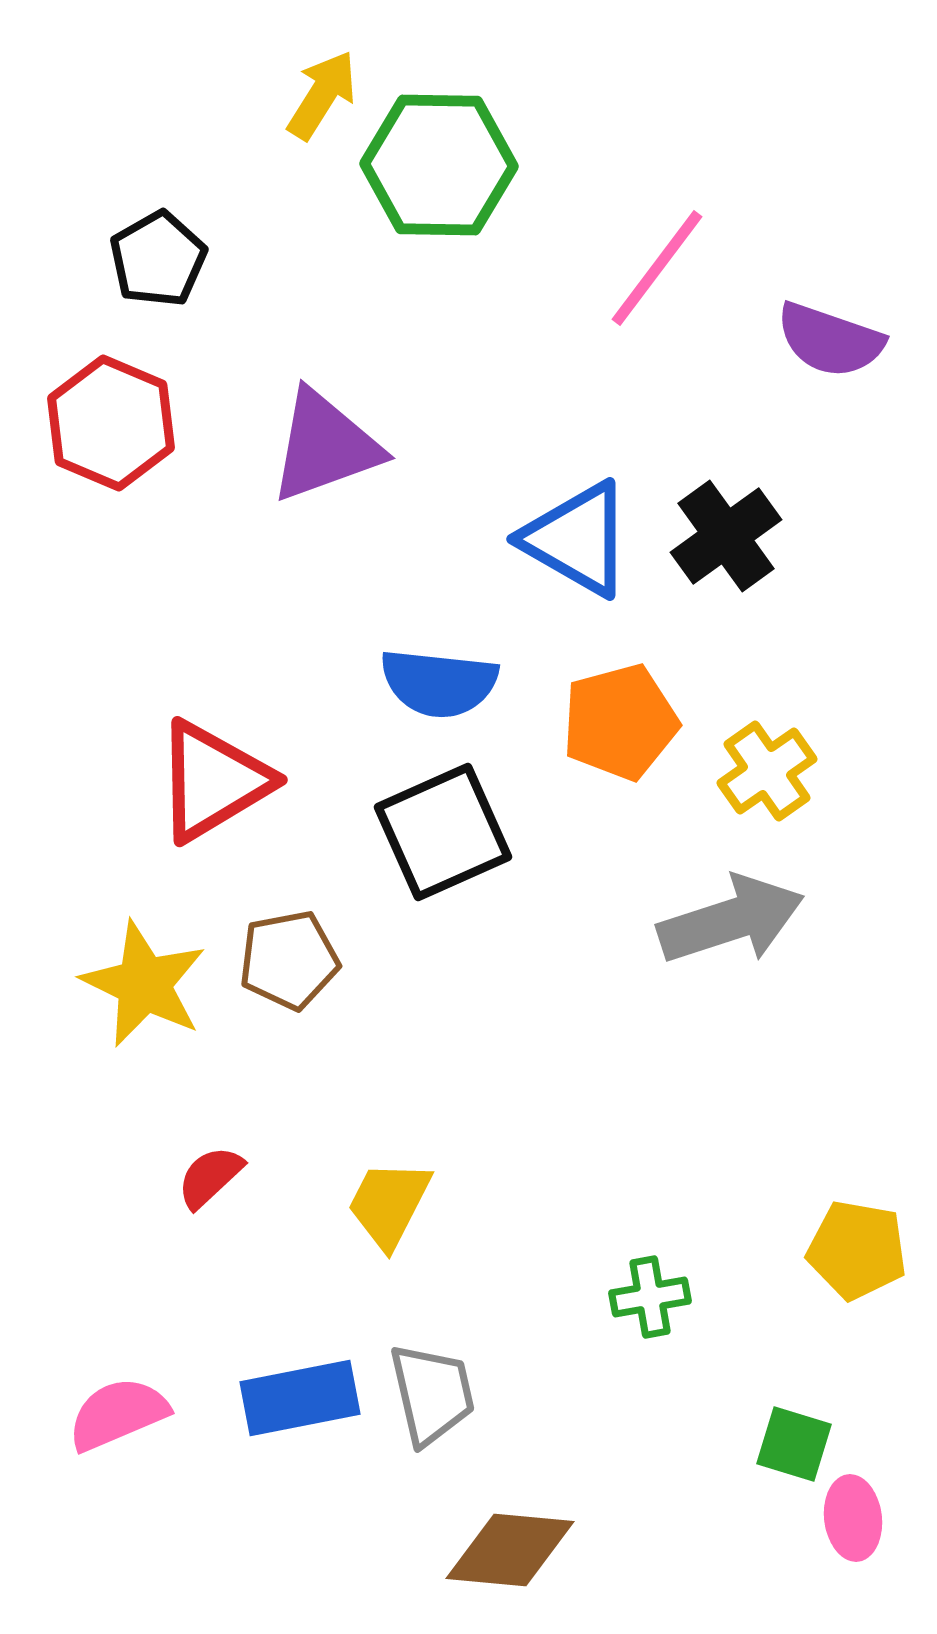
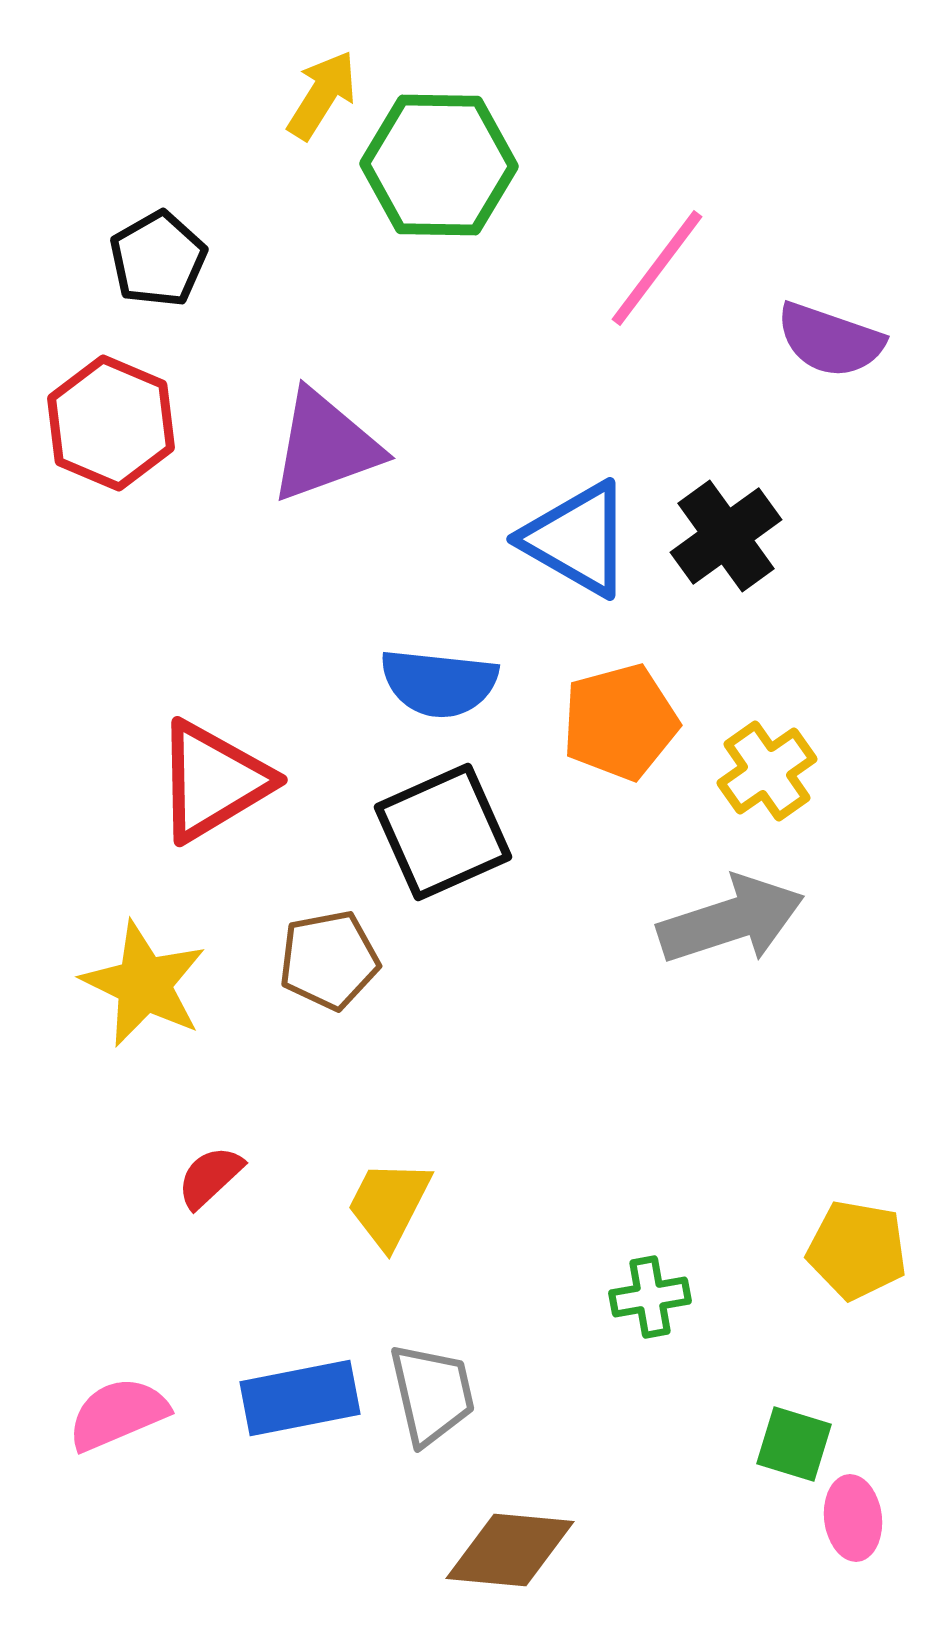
brown pentagon: moved 40 px right
